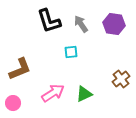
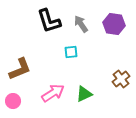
pink circle: moved 2 px up
